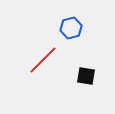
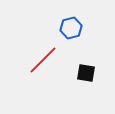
black square: moved 3 px up
